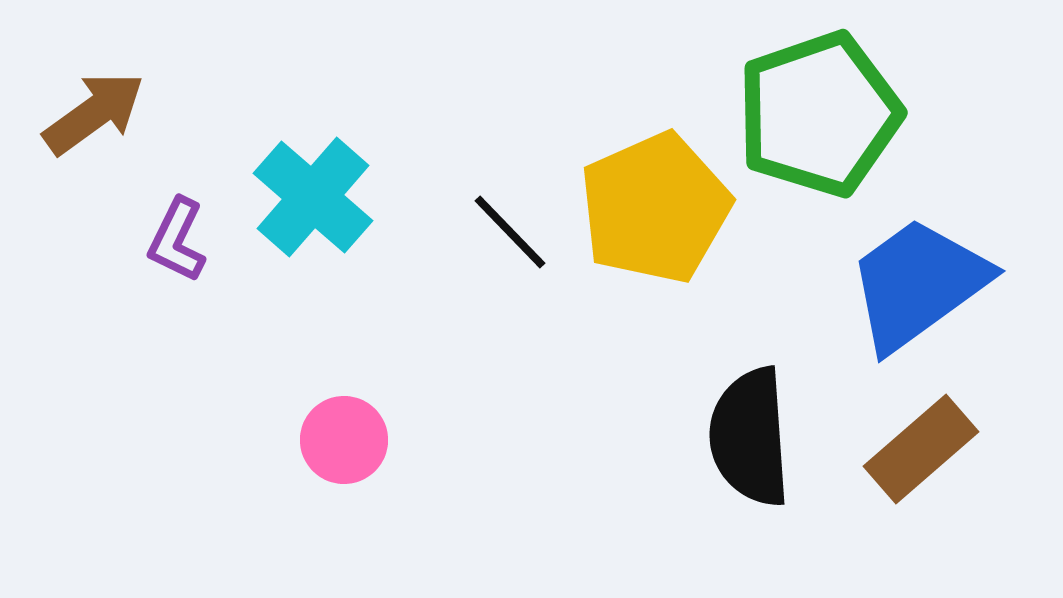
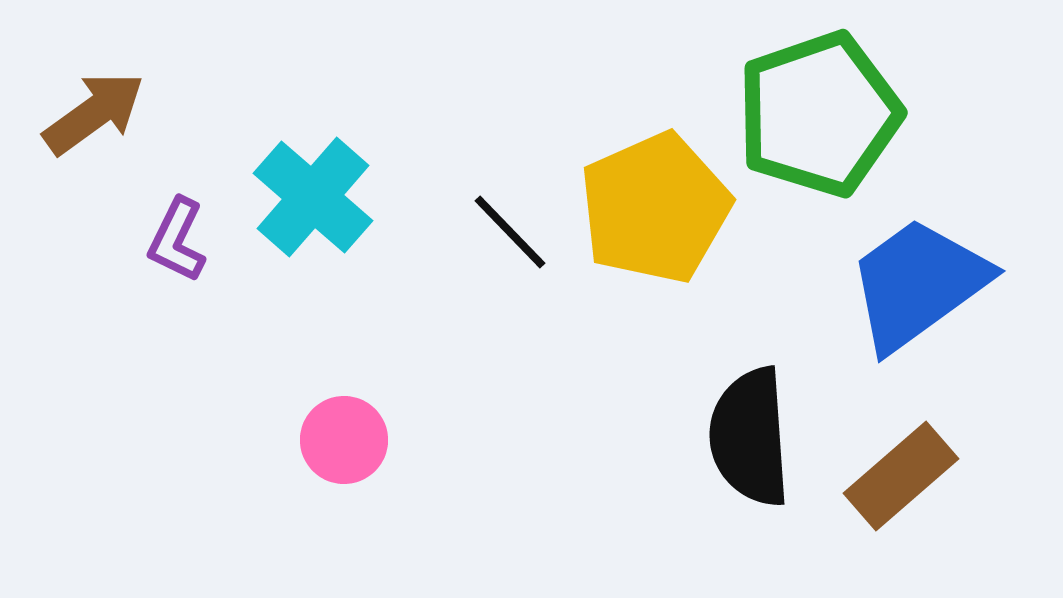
brown rectangle: moved 20 px left, 27 px down
